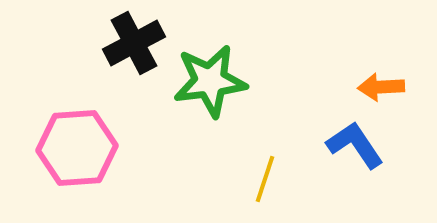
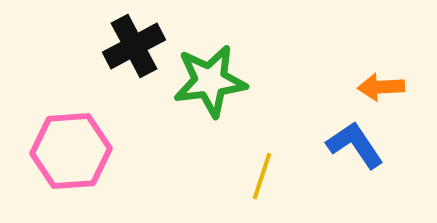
black cross: moved 3 px down
pink hexagon: moved 6 px left, 3 px down
yellow line: moved 3 px left, 3 px up
